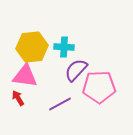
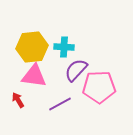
pink triangle: moved 9 px right
red arrow: moved 2 px down
